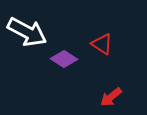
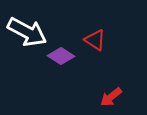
red triangle: moved 7 px left, 4 px up
purple diamond: moved 3 px left, 3 px up
